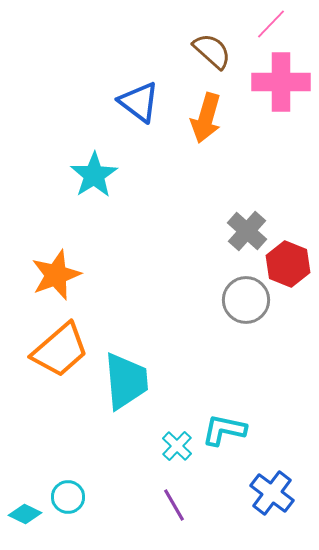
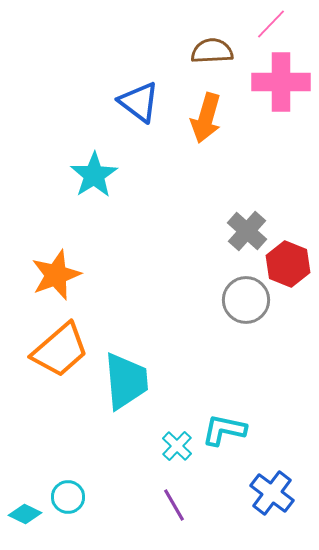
brown semicircle: rotated 45 degrees counterclockwise
